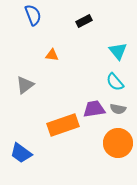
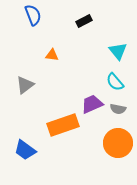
purple trapezoid: moved 2 px left, 5 px up; rotated 15 degrees counterclockwise
blue trapezoid: moved 4 px right, 3 px up
